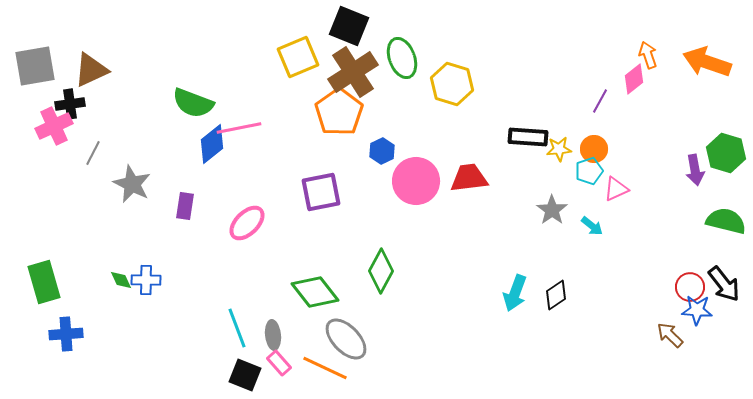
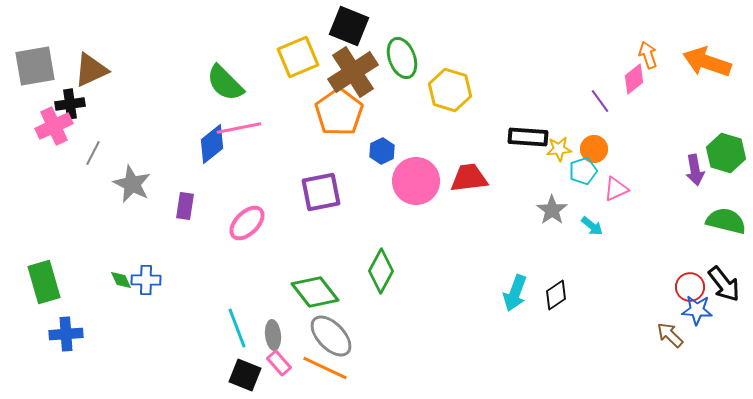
yellow hexagon at (452, 84): moved 2 px left, 6 px down
purple line at (600, 101): rotated 65 degrees counterclockwise
green semicircle at (193, 103): moved 32 px right, 20 px up; rotated 24 degrees clockwise
cyan pentagon at (589, 171): moved 6 px left
gray ellipse at (346, 339): moved 15 px left, 3 px up
